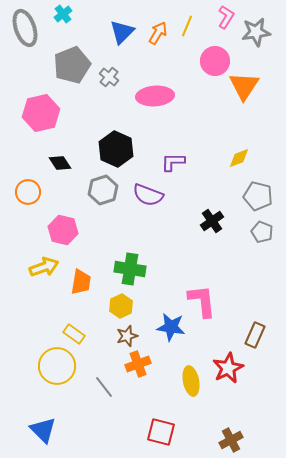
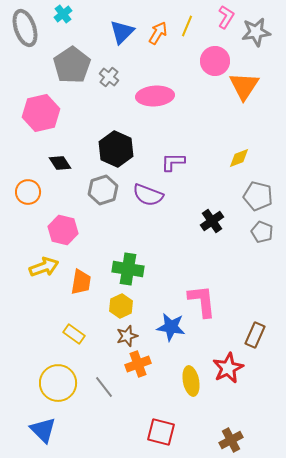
gray pentagon at (72, 65): rotated 12 degrees counterclockwise
green cross at (130, 269): moved 2 px left
yellow circle at (57, 366): moved 1 px right, 17 px down
